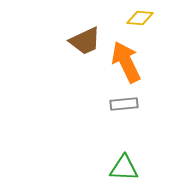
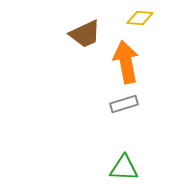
brown trapezoid: moved 7 px up
orange arrow: rotated 15 degrees clockwise
gray rectangle: rotated 12 degrees counterclockwise
